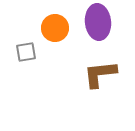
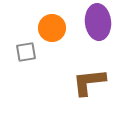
orange circle: moved 3 px left
brown L-shape: moved 11 px left, 8 px down
